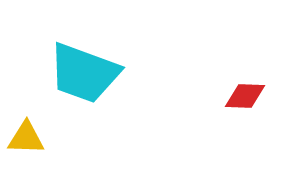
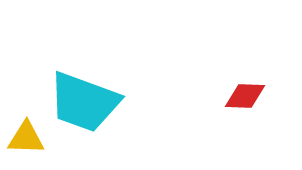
cyan trapezoid: moved 29 px down
